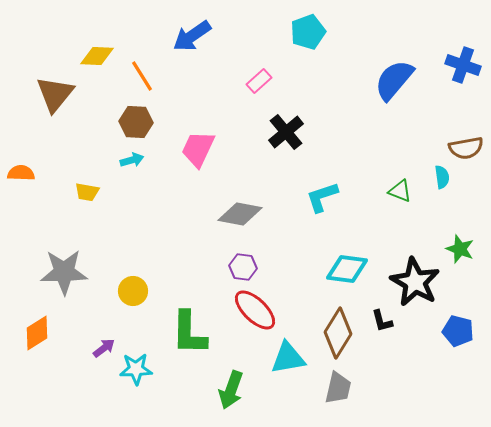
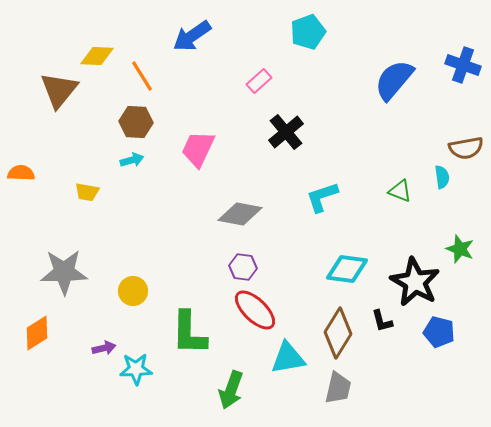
brown triangle: moved 4 px right, 4 px up
blue pentagon: moved 19 px left, 1 px down
purple arrow: rotated 25 degrees clockwise
